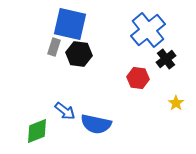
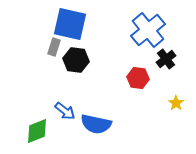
black hexagon: moved 3 px left, 6 px down
